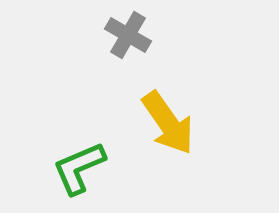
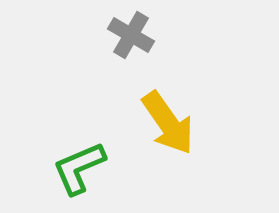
gray cross: moved 3 px right
